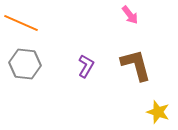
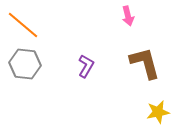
pink arrow: moved 2 px left, 1 px down; rotated 24 degrees clockwise
orange line: moved 2 px right, 2 px down; rotated 16 degrees clockwise
brown L-shape: moved 9 px right, 2 px up
yellow star: rotated 30 degrees counterclockwise
